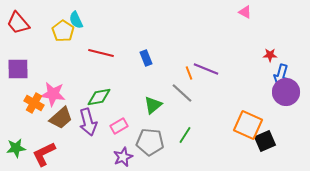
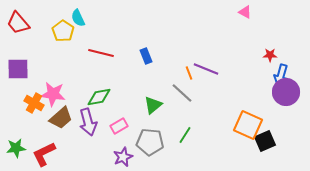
cyan semicircle: moved 2 px right, 2 px up
blue rectangle: moved 2 px up
